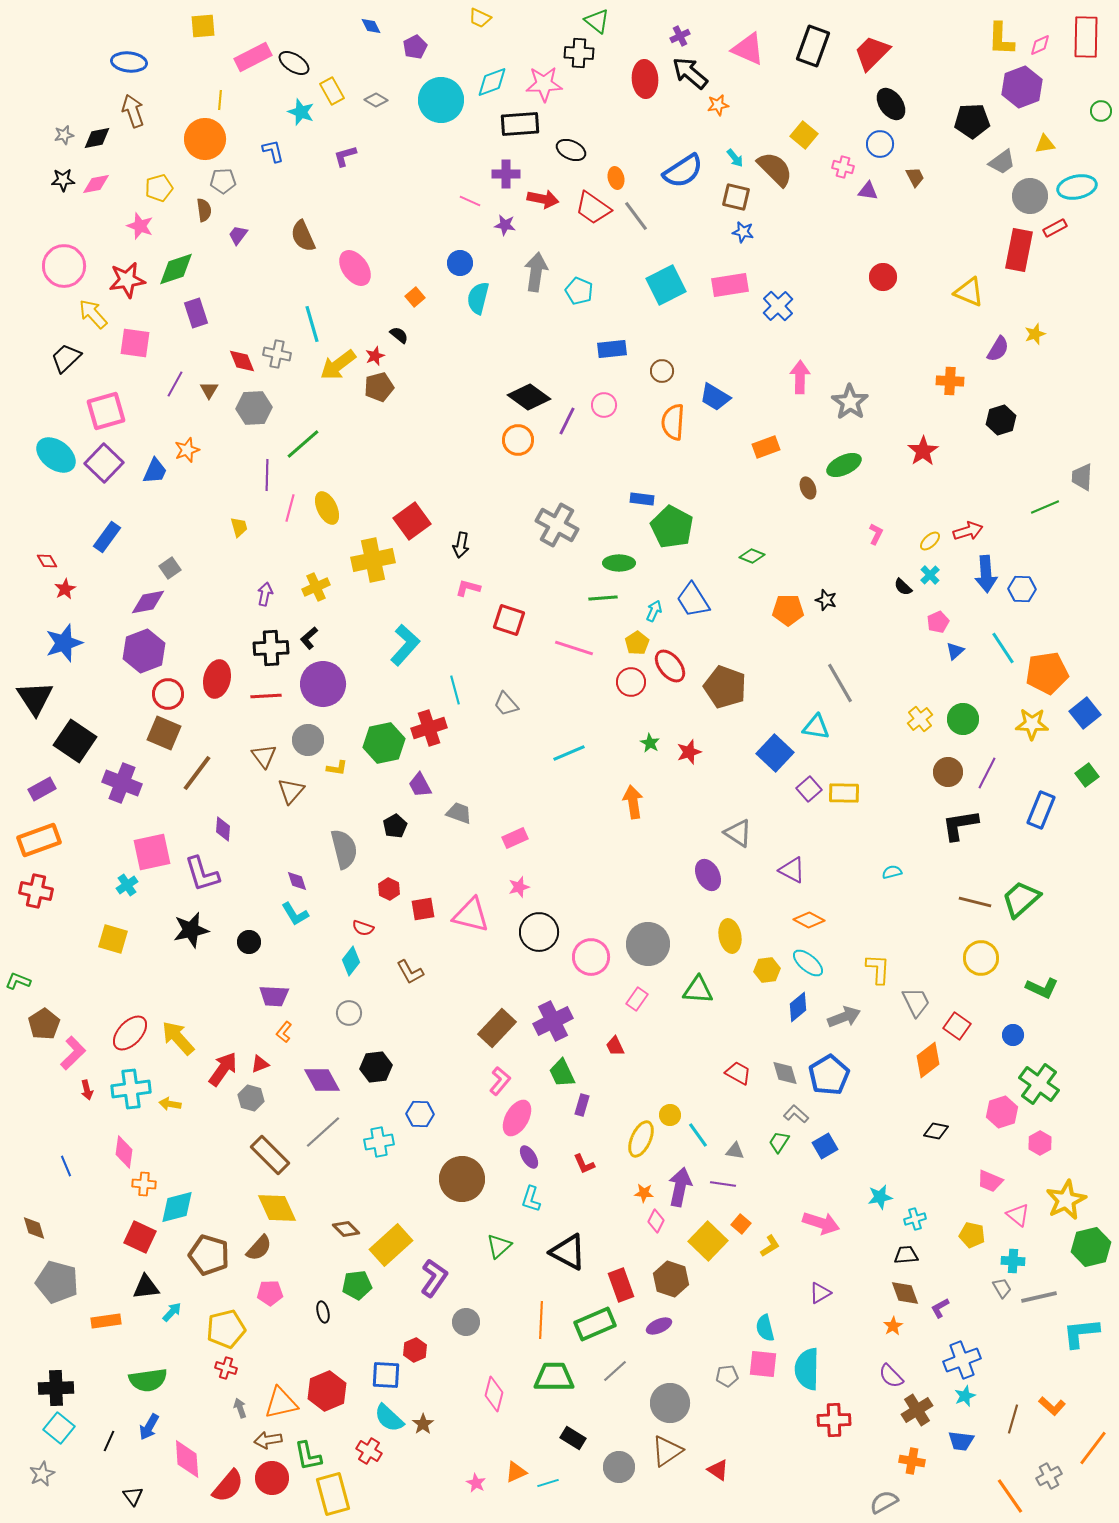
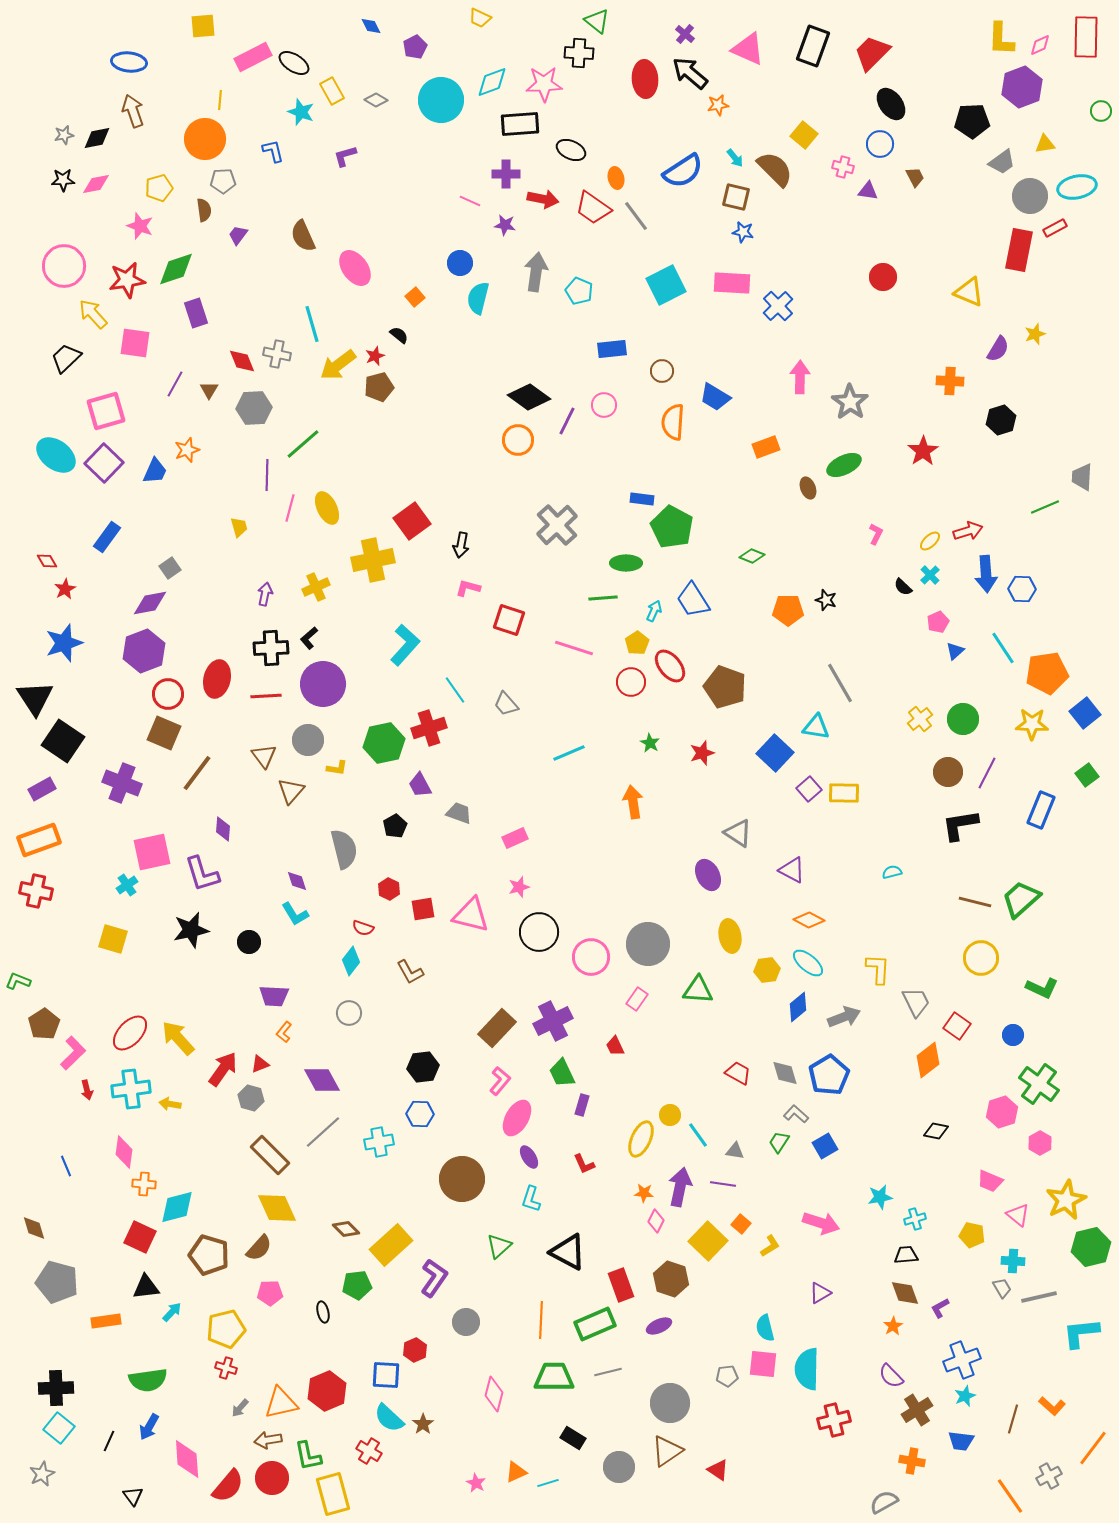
purple cross at (680, 36): moved 5 px right, 2 px up; rotated 24 degrees counterclockwise
pink rectangle at (730, 285): moved 2 px right, 2 px up; rotated 12 degrees clockwise
gray cross at (557, 525): rotated 18 degrees clockwise
green ellipse at (619, 563): moved 7 px right
purple diamond at (148, 602): moved 2 px right, 1 px down
cyan line at (455, 690): rotated 20 degrees counterclockwise
black square at (75, 741): moved 12 px left
red star at (689, 752): moved 13 px right, 1 px down
black hexagon at (376, 1067): moved 47 px right
gray line at (615, 1371): moved 7 px left, 1 px down; rotated 28 degrees clockwise
gray arrow at (240, 1408): rotated 120 degrees counterclockwise
red cross at (834, 1420): rotated 12 degrees counterclockwise
